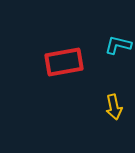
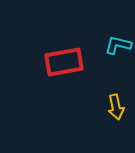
yellow arrow: moved 2 px right
